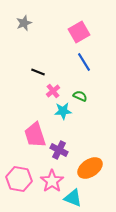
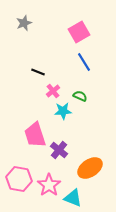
purple cross: rotated 12 degrees clockwise
pink star: moved 3 px left, 4 px down
